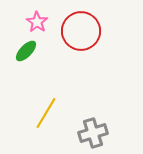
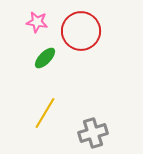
pink star: rotated 25 degrees counterclockwise
green ellipse: moved 19 px right, 7 px down
yellow line: moved 1 px left
